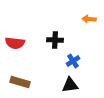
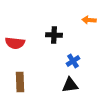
orange arrow: moved 1 px down
black cross: moved 1 px left, 5 px up
brown rectangle: rotated 72 degrees clockwise
